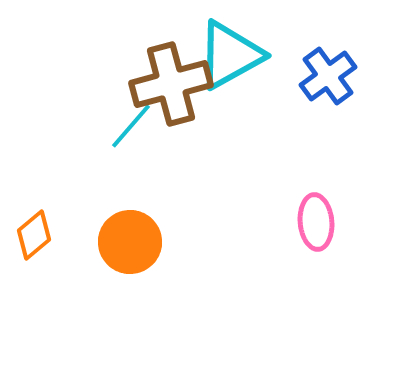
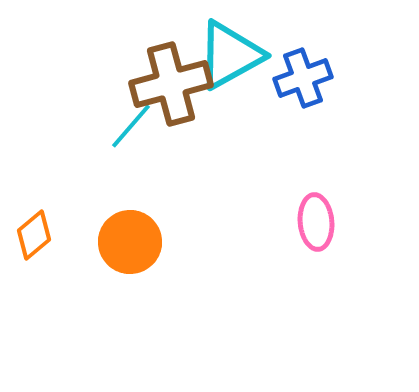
blue cross: moved 25 px left, 2 px down; rotated 16 degrees clockwise
